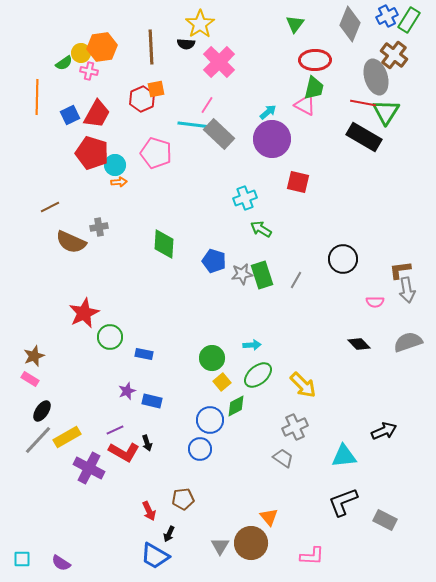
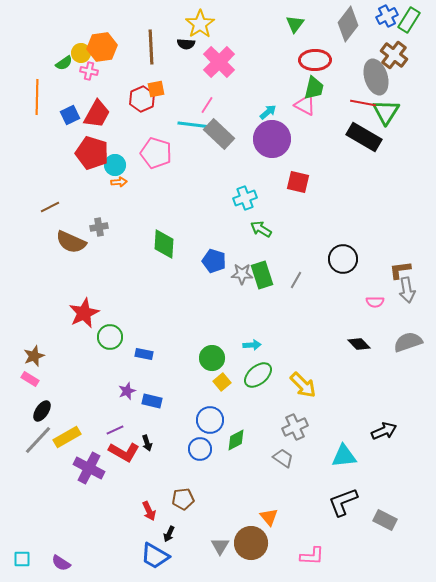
gray diamond at (350, 24): moved 2 px left; rotated 16 degrees clockwise
gray star at (242, 274): rotated 10 degrees clockwise
green diamond at (236, 406): moved 34 px down
